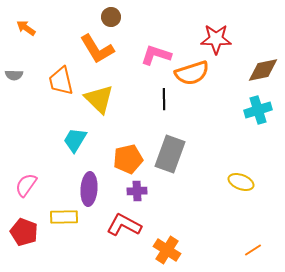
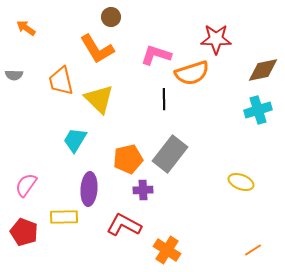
gray rectangle: rotated 18 degrees clockwise
purple cross: moved 6 px right, 1 px up
